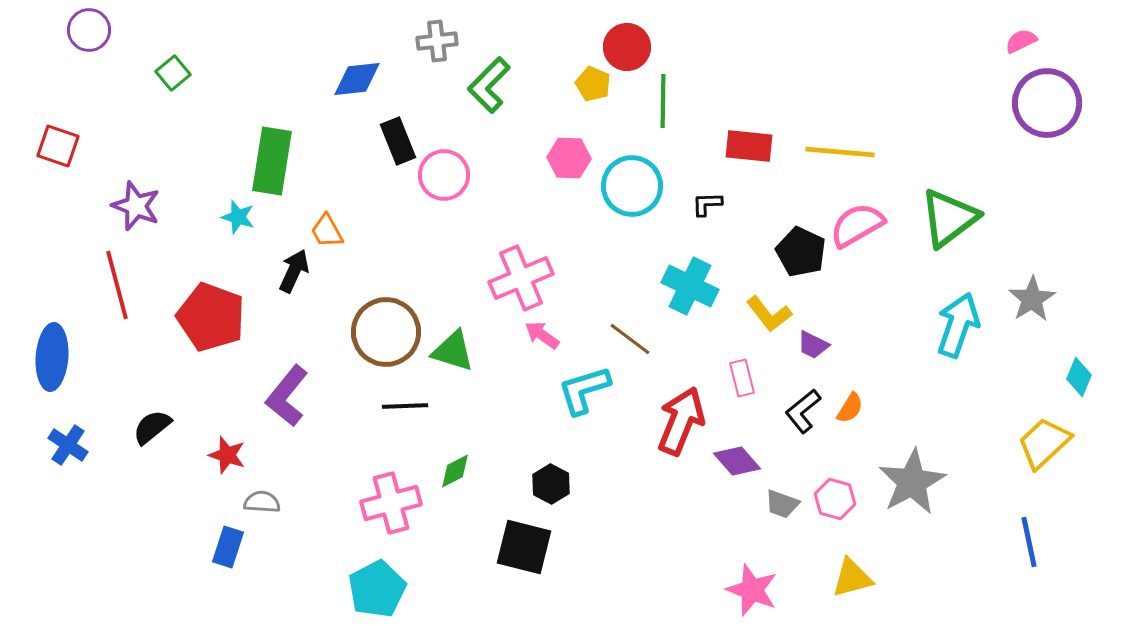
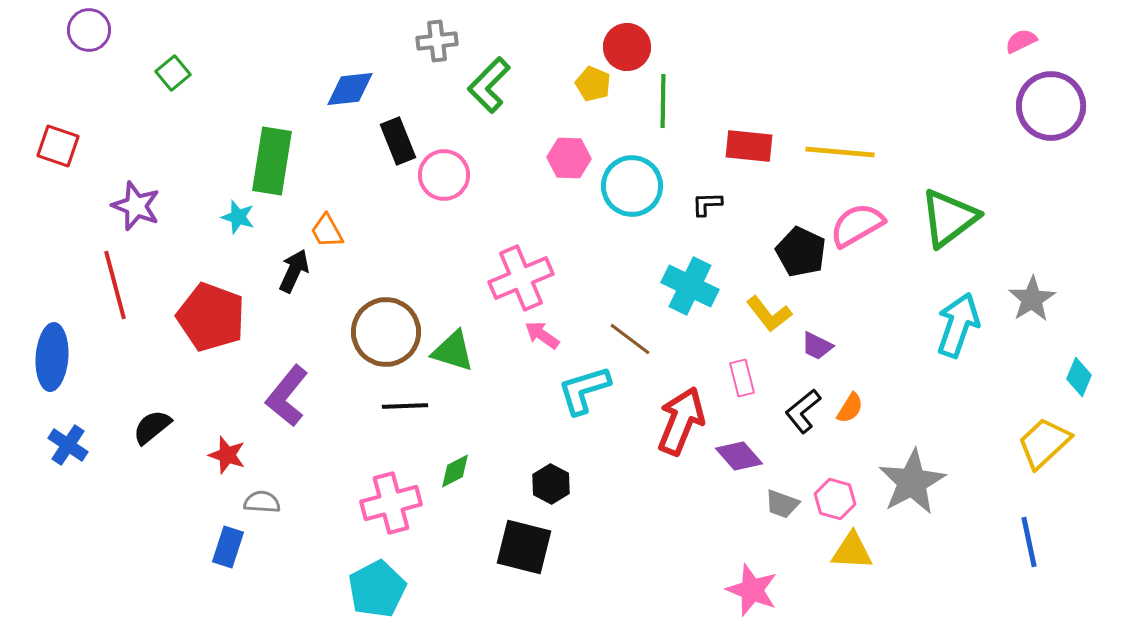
blue diamond at (357, 79): moved 7 px left, 10 px down
purple circle at (1047, 103): moved 4 px right, 3 px down
red line at (117, 285): moved 2 px left
purple trapezoid at (813, 345): moved 4 px right, 1 px down
purple diamond at (737, 461): moved 2 px right, 5 px up
yellow triangle at (852, 578): moved 27 px up; rotated 18 degrees clockwise
